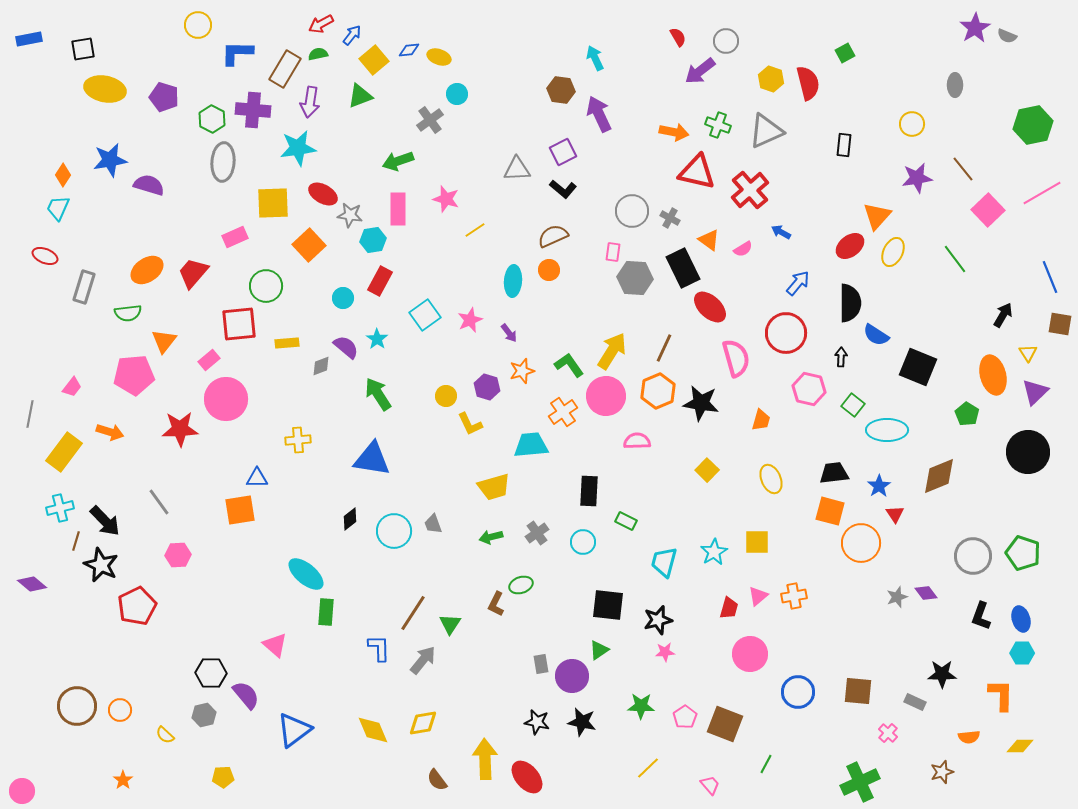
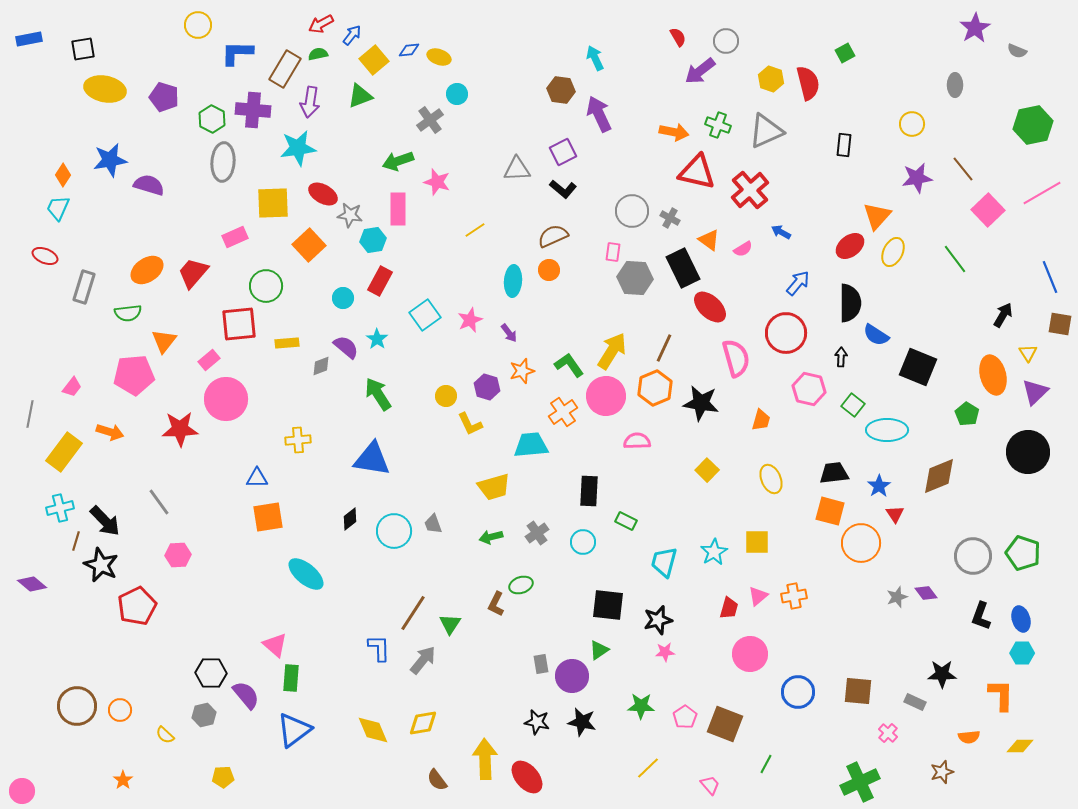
gray semicircle at (1007, 36): moved 10 px right, 15 px down
pink star at (446, 199): moved 9 px left, 17 px up
orange hexagon at (658, 391): moved 3 px left, 3 px up
orange square at (240, 510): moved 28 px right, 7 px down
green rectangle at (326, 612): moved 35 px left, 66 px down
